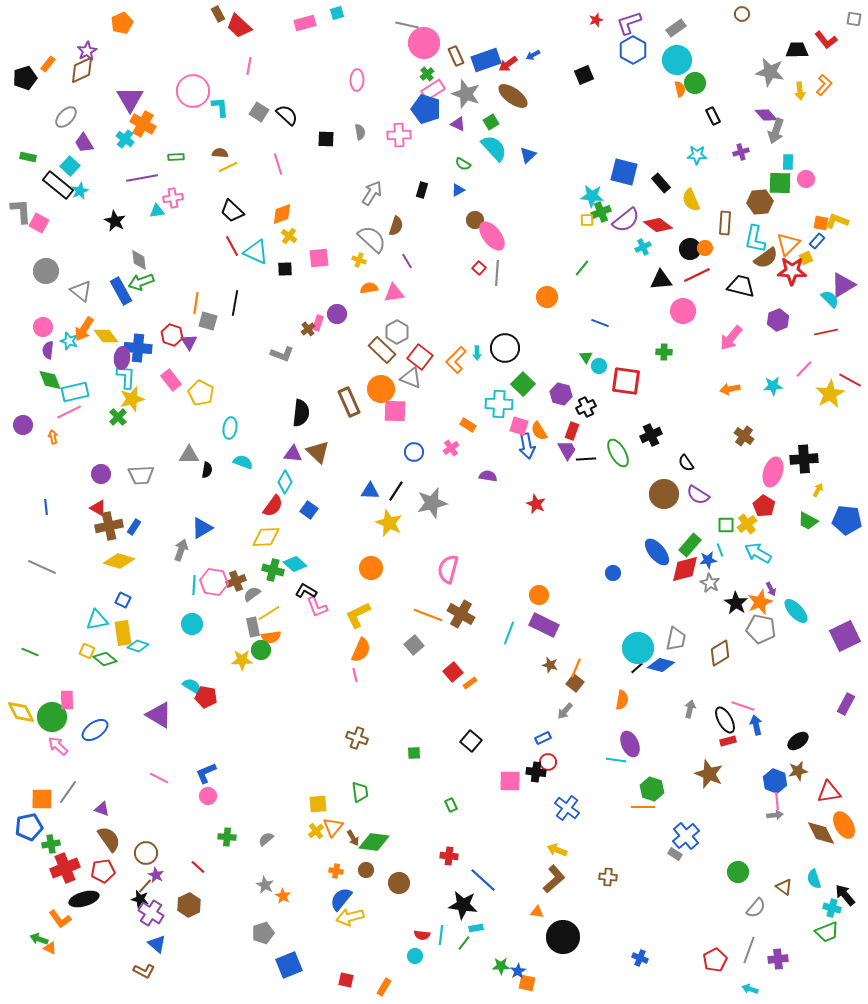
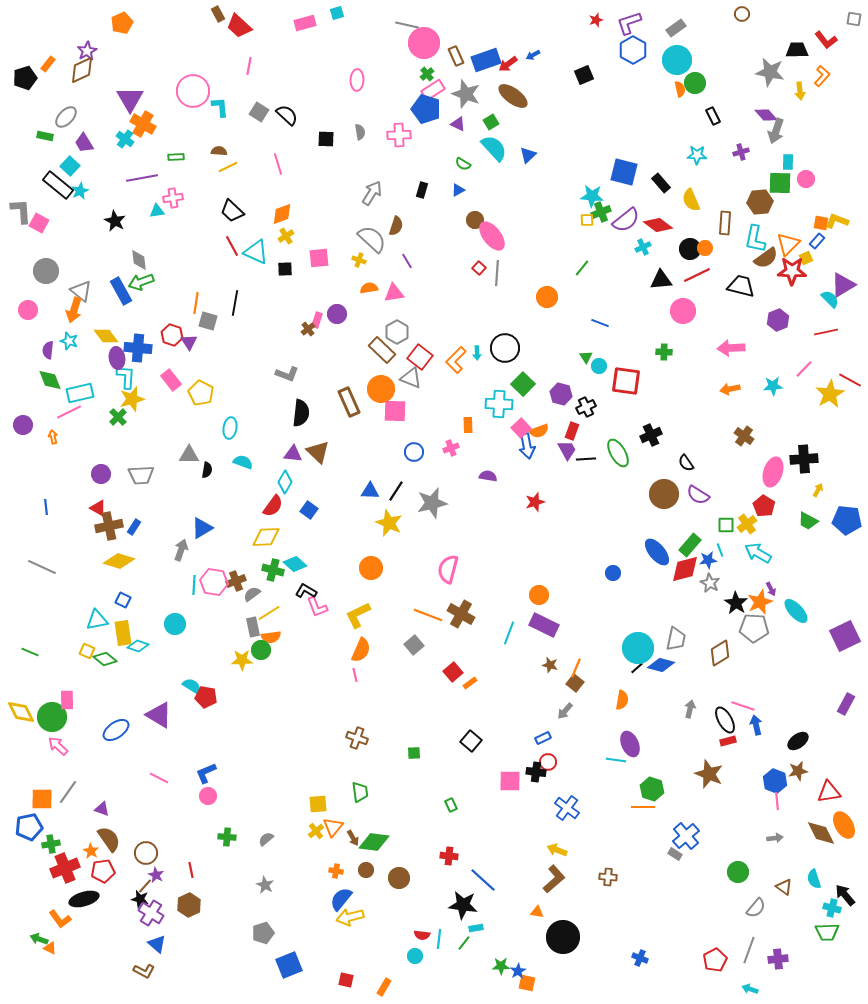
orange L-shape at (824, 85): moved 2 px left, 9 px up
brown semicircle at (220, 153): moved 1 px left, 2 px up
green rectangle at (28, 157): moved 17 px right, 21 px up
yellow cross at (289, 236): moved 3 px left; rotated 21 degrees clockwise
pink rectangle at (318, 323): moved 1 px left, 3 px up
pink circle at (43, 327): moved 15 px left, 17 px up
orange arrow at (84, 329): moved 10 px left, 19 px up; rotated 15 degrees counterclockwise
pink arrow at (731, 338): moved 10 px down; rotated 48 degrees clockwise
gray L-shape at (282, 354): moved 5 px right, 20 px down
purple ellipse at (122, 358): moved 5 px left; rotated 15 degrees counterclockwise
cyan rectangle at (75, 392): moved 5 px right, 1 px down
orange rectangle at (468, 425): rotated 56 degrees clockwise
pink square at (519, 426): moved 2 px right, 2 px down; rotated 30 degrees clockwise
orange semicircle at (539, 431): rotated 78 degrees counterclockwise
pink cross at (451, 448): rotated 14 degrees clockwise
red star at (536, 504): moved 1 px left, 2 px up; rotated 30 degrees clockwise
cyan circle at (192, 624): moved 17 px left
gray pentagon at (761, 629): moved 7 px left, 1 px up; rotated 8 degrees counterclockwise
blue ellipse at (95, 730): moved 21 px right
gray arrow at (775, 815): moved 23 px down
red line at (198, 867): moved 7 px left, 3 px down; rotated 35 degrees clockwise
brown circle at (399, 883): moved 5 px up
orange star at (283, 896): moved 192 px left, 45 px up
green trapezoid at (827, 932): rotated 20 degrees clockwise
cyan line at (441, 935): moved 2 px left, 4 px down
